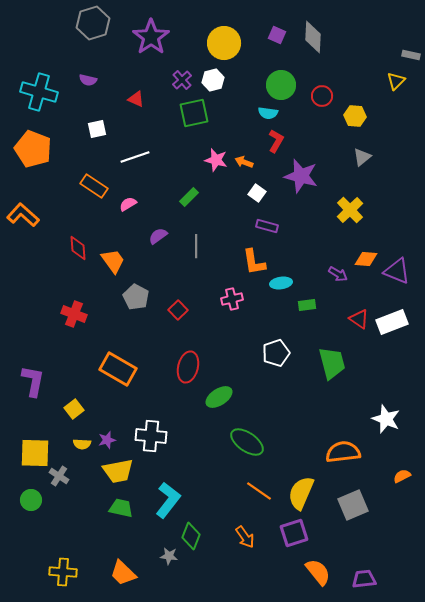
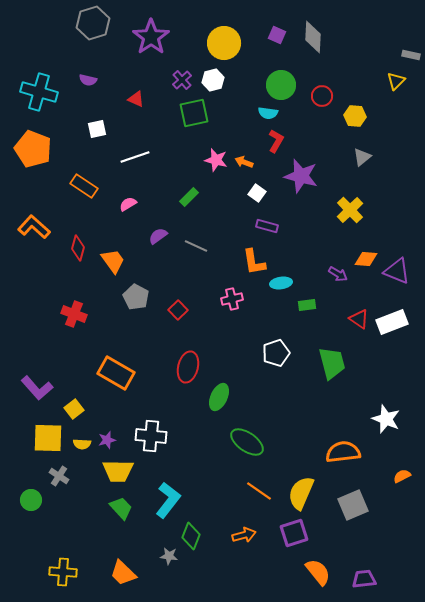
orange rectangle at (94, 186): moved 10 px left
orange L-shape at (23, 215): moved 11 px right, 12 px down
gray line at (196, 246): rotated 65 degrees counterclockwise
red diamond at (78, 248): rotated 20 degrees clockwise
orange rectangle at (118, 369): moved 2 px left, 4 px down
purple L-shape at (33, 381): moved 4 px right, 7 px down; rotated 128 degrees clockwise
green ellipse at (219, 397): rotated 32 degrees counterclockwise
yellow square at (35, 453): moved 13 px right, 15 px up
yellow trapezoid at (118, 471): rotated 12 degrees clockwise
green trapezoid at (121, 508): rotated 35 degrees clockwise
orange arrow at (245, 537): moved 1 px left, 2 px up; rotated 70 degrees counterclockwise
